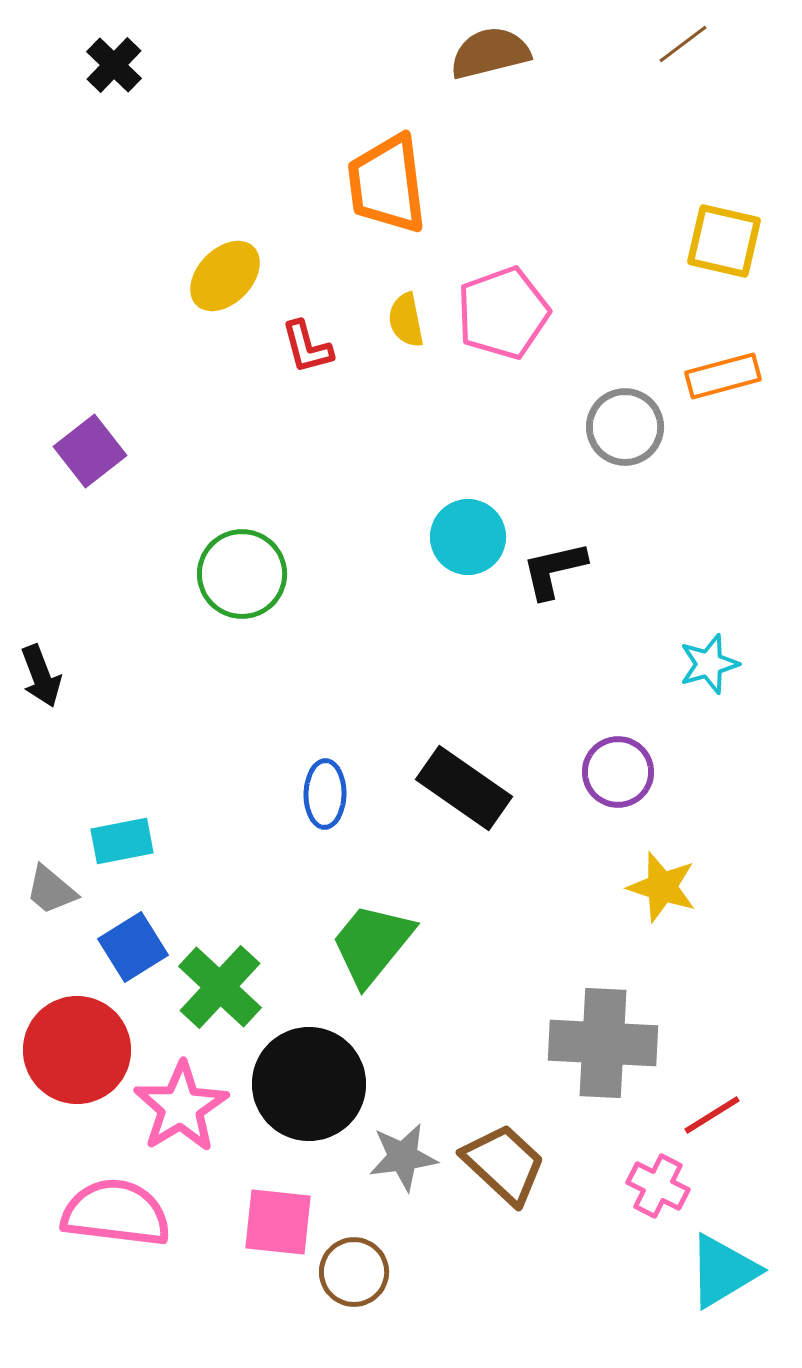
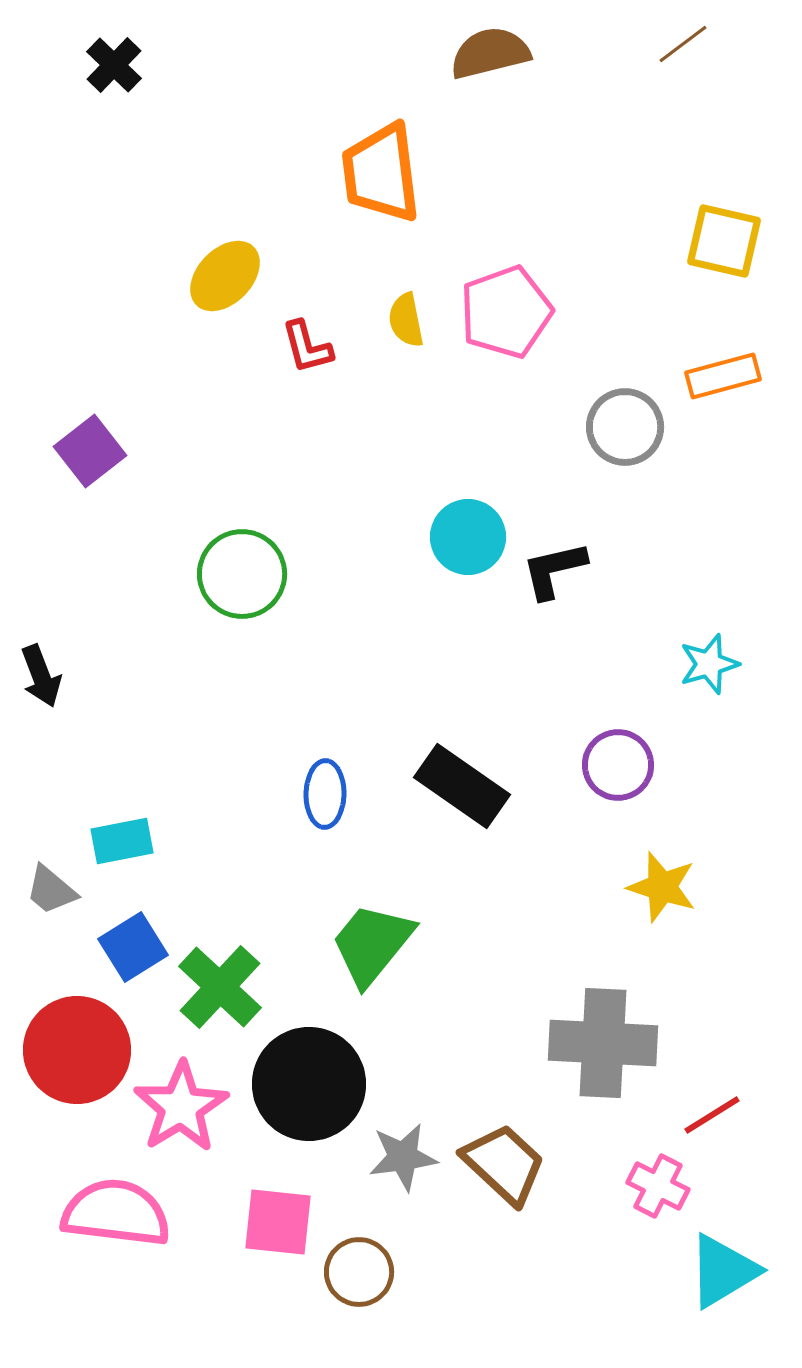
orange trapezoid: moved 6 px left, 11 px up
pink pentagon: moved 3 px right, 1 px up
purple circle: moved 7 px up
black rectangle: moved 2 px left, 2 px up
brown circle: moved 5 px right
